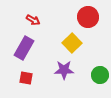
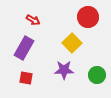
green circle: moved 3 px left
